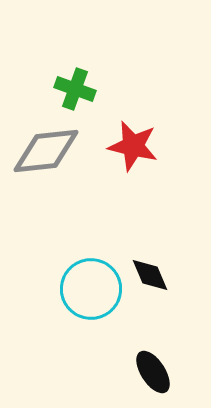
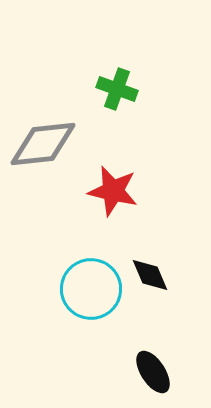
green cross: moved 42 px right
red star: moved 20 px left, 45 px down
gray diamond: moved 3 px left, 7 px up
